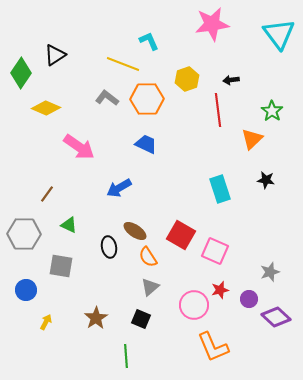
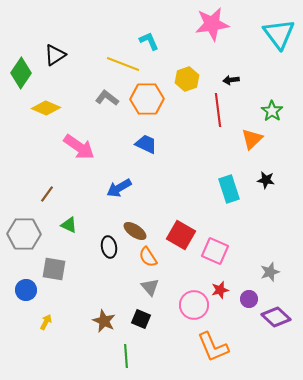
cyan rectangle: moved 9 px right
gray square: moved 7 px left, 3 px down
gray triangle: rotated 30 degrees counterclockwise
brown star: moved 8 px right, 3 px down; rotated 15 degrees counterclockwise
